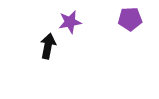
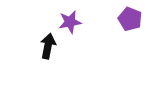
purple pentagon: rotated 25 degrees clockwise
